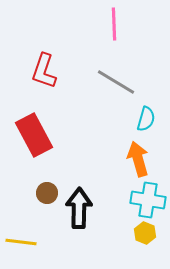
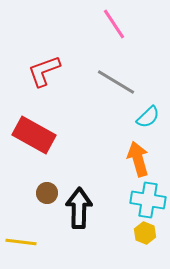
pink line: rotated 32 degrees counterclockwise
red L-shape: rotated 51 degrees clockwise
cyan semicircle: moved 2 px right, 2 px up; rotated 30 degrees clockwise
red rectangle: rotated 33 degrees counterclockwise
